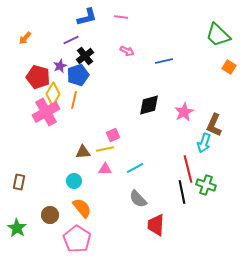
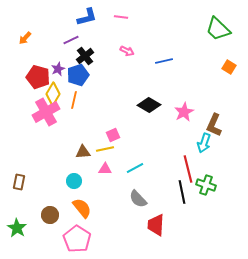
green trapezoid: moved 6 px up
purple star: moved 2 px left, 3 px down
black diamond: rotated 45 degrees clockwise
